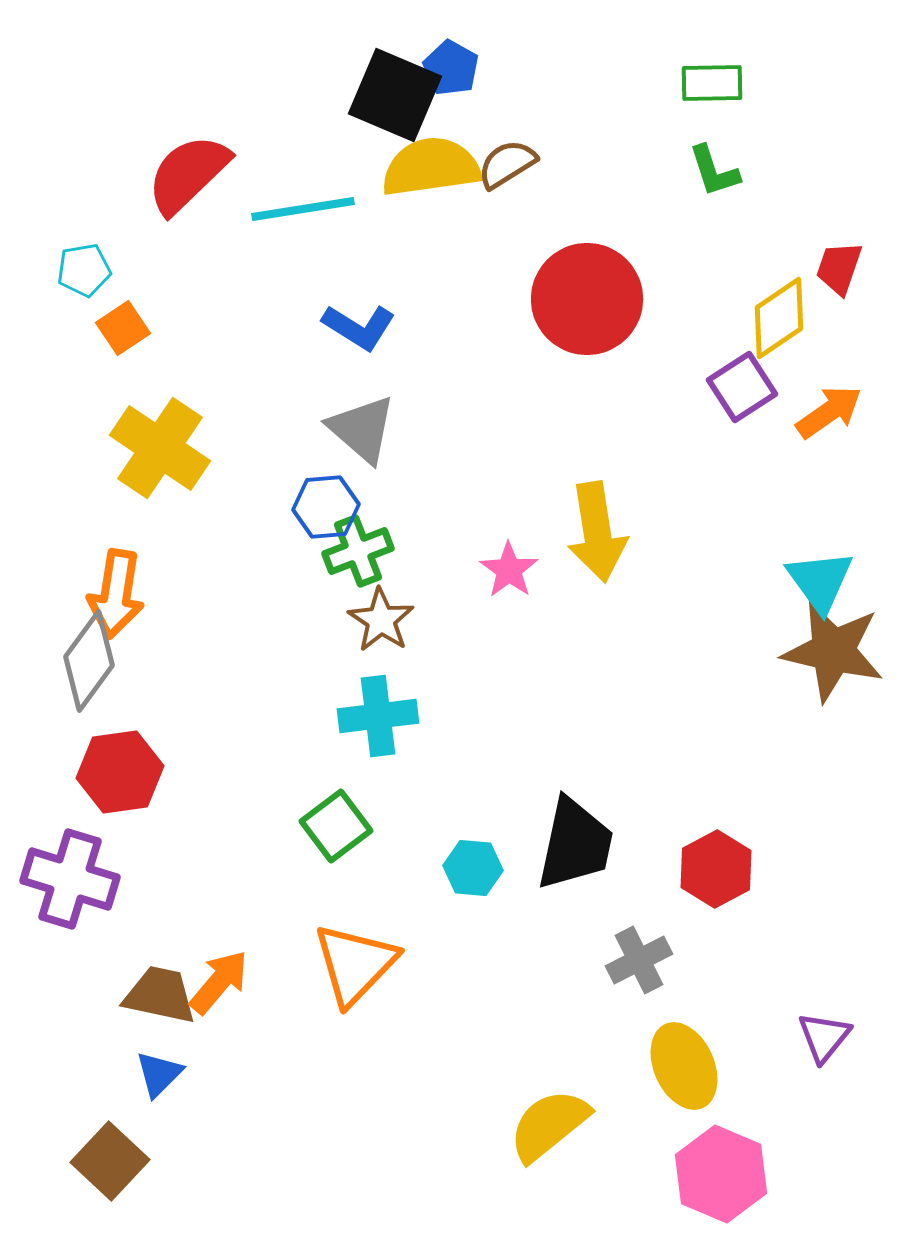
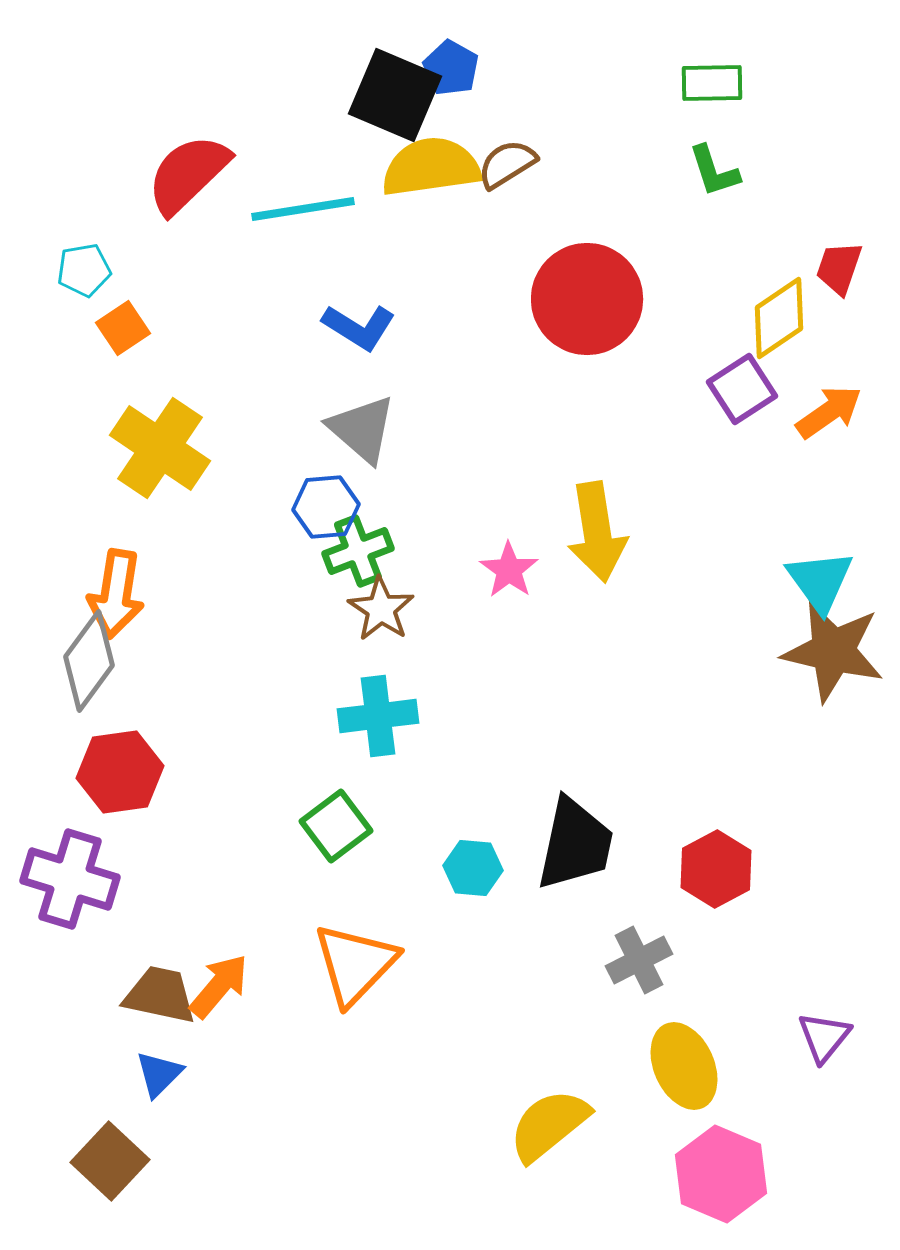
purple square at (742, 387): moved 2 px down
brown star at (381, 620): moved 11 px up
orange arrow at (219, 982): moved 4 px down
